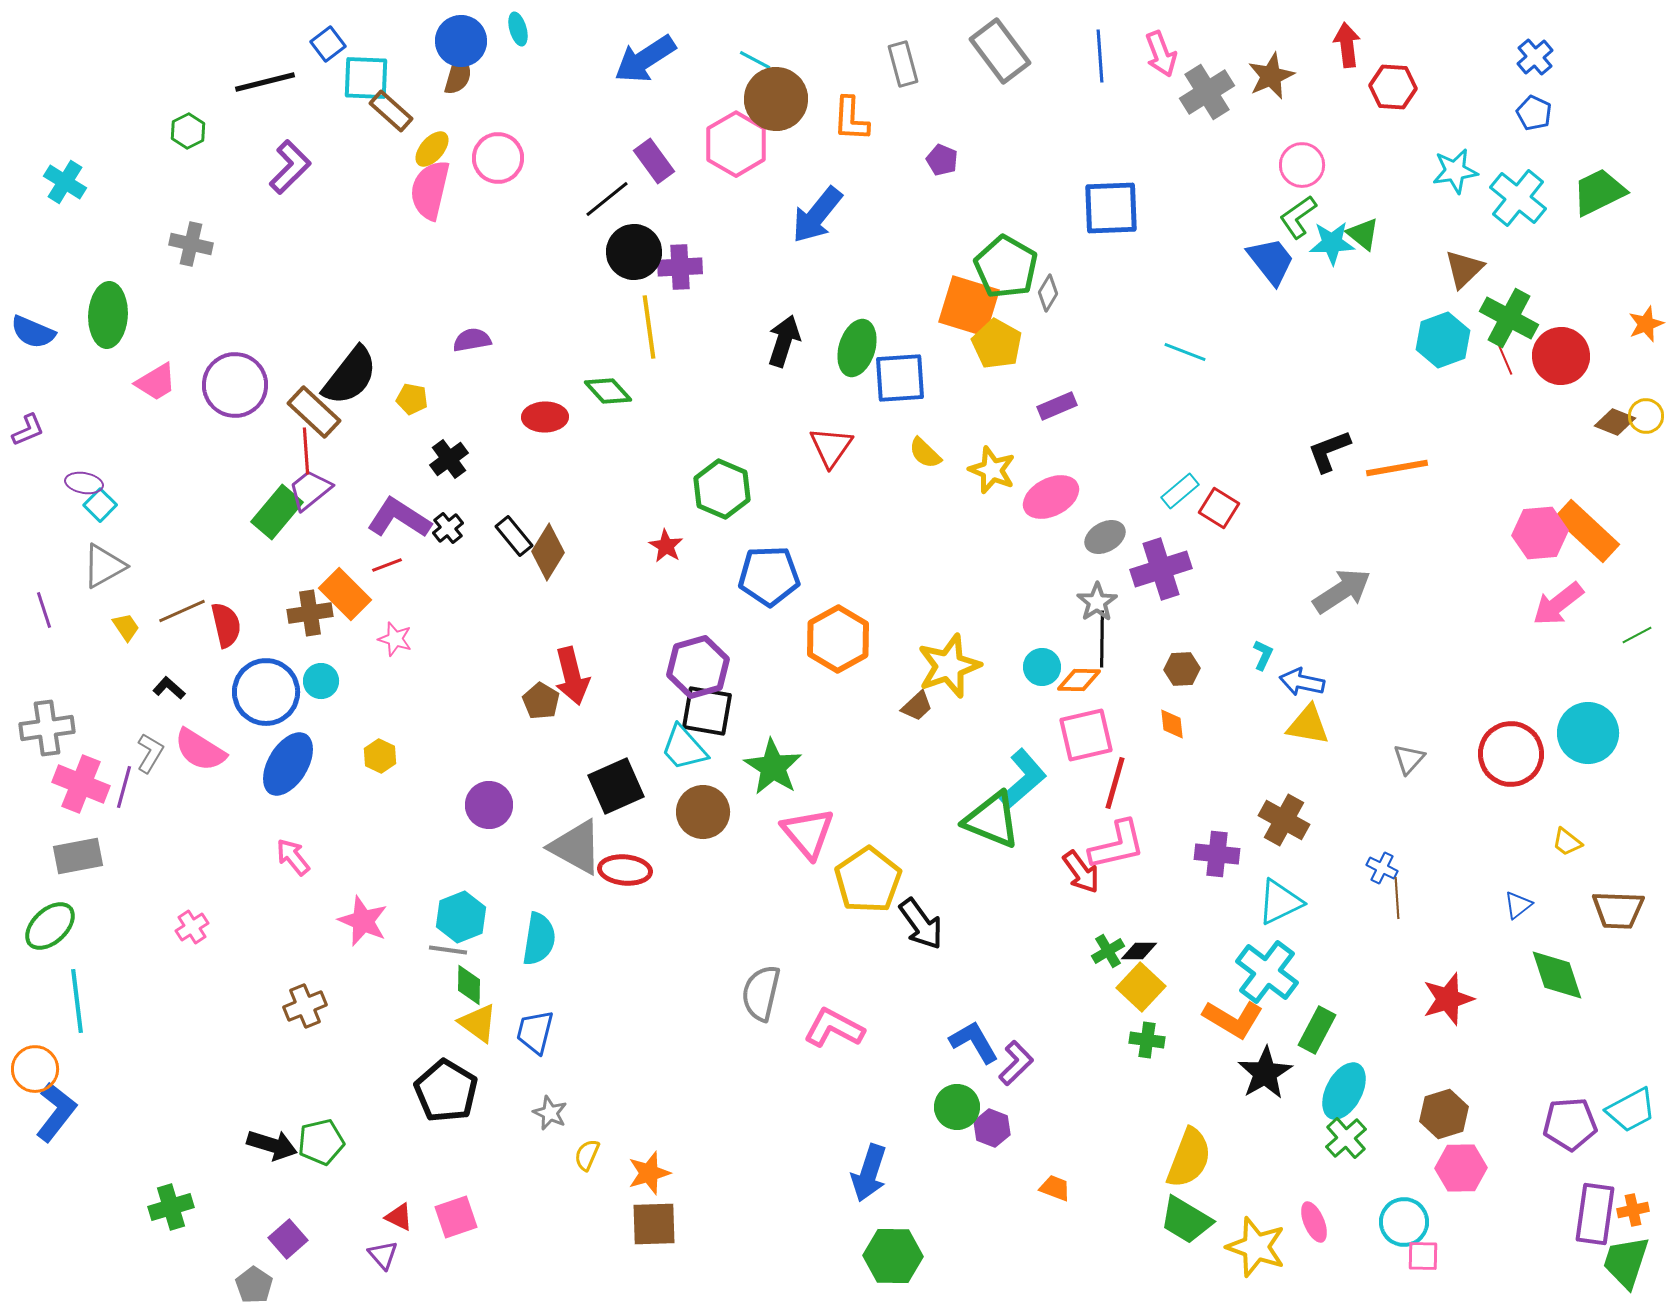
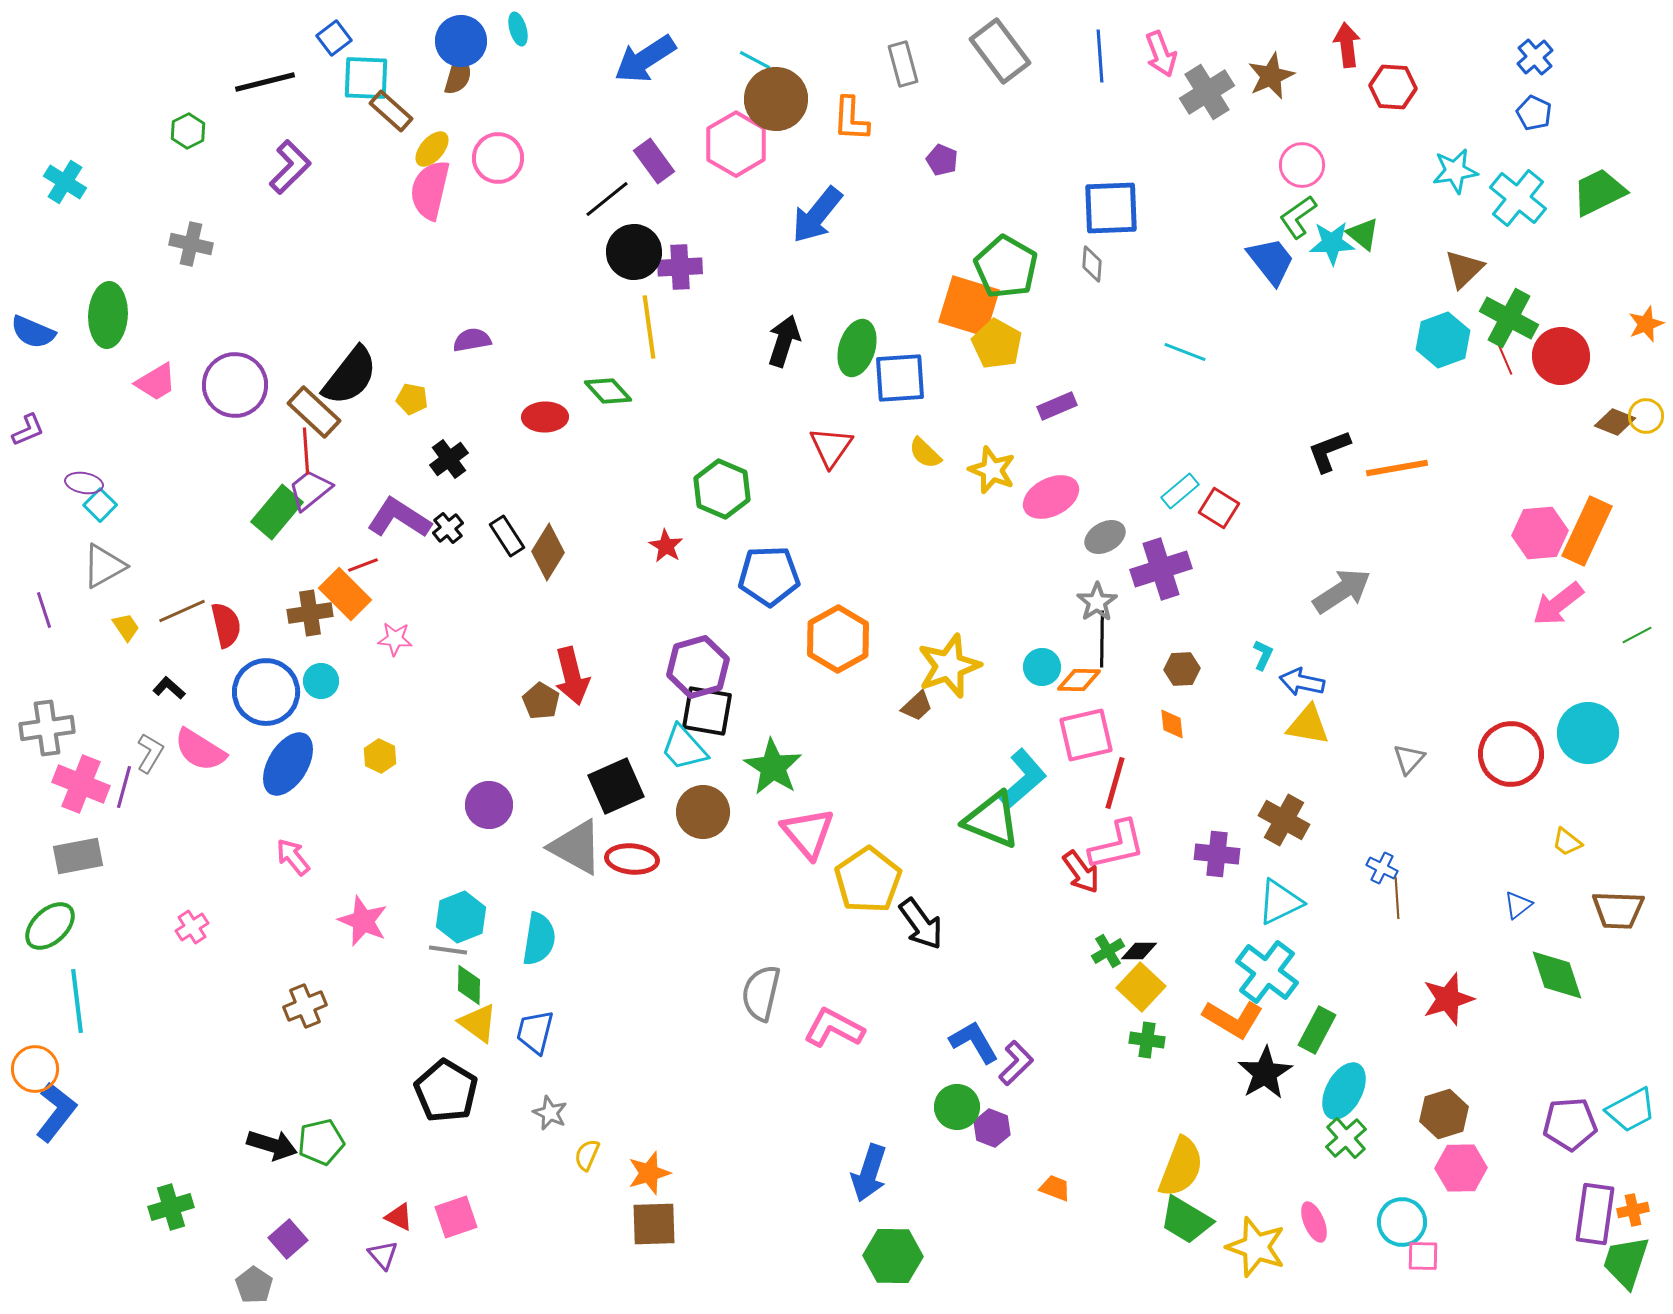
blue square at (328, 44): moved 6 px right, 6 px up
gray diamond at (1048, 293): moved 44 px right, 29 px up; rotated 27 degrees counterclockwise
orange rectangle at (1587, 531): rotated 72 degrees clockwise
black rectangle at (514, 536): moved 7 px left; rotated 6 degrees clockwise
red line at (387, 565): moved 24 px left
pink star at (395, 639): rotated 12 degrees counterclockwise
red ellipse at (625, 870): moved 7 px right, 11 px up
yellow semicircle at (1189, 1158): moved 8 px left, 9 px down
cyan circle at (1404, 1222): moved 2 px left
